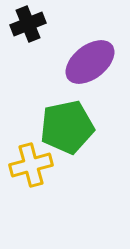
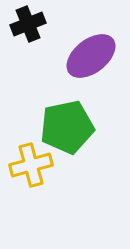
purple ellipse: moved 1 px right, 6 px up
